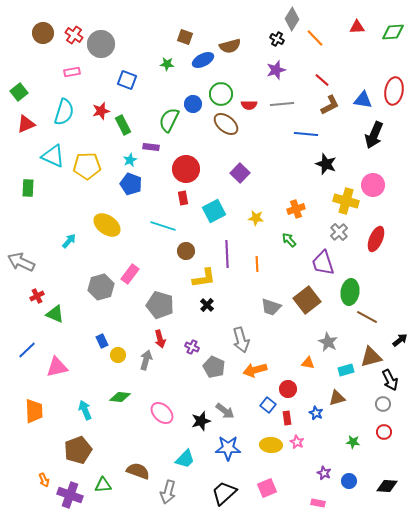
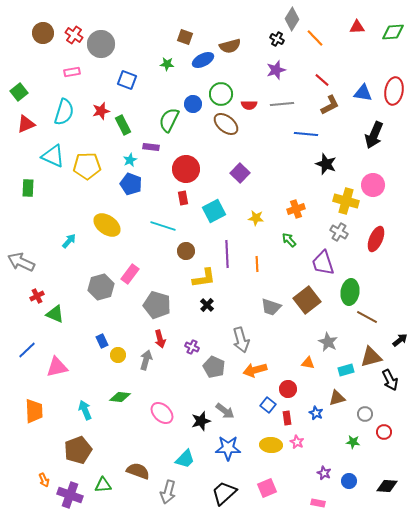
blue triangle at (363, 100): moved 7 px up
gray cross at (339, 232): rotated 18 degrees counterclockwise
gray pentagon at (160, 305): moved 3 px left
gray circle at (383, 404): moved 18 px left, 10 px down
